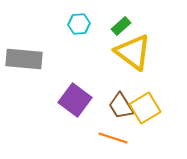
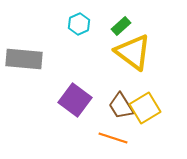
cyan hexagon: rotated 20 degrees counterclockwise
